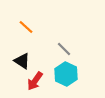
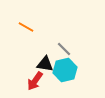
orange line: rotated 14 degrees counterclockwise
black triangle: moved 23 px right, 3 px down; rotated 24 degrees counterclockwise
cyan hexagon: moved 1 px left, 4 px up; rotated 20 degrees clockwise
